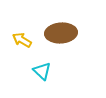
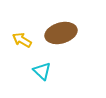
brown ellipse: rotated 12 degrees counterclockwise
